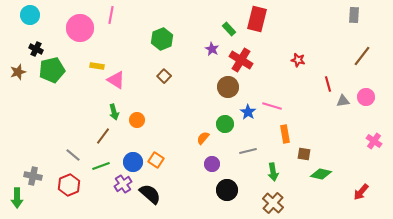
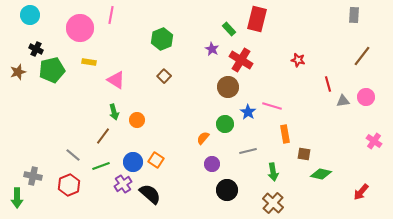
yellow rectangle at (97, 66): moved 8 px left, 4 px up
